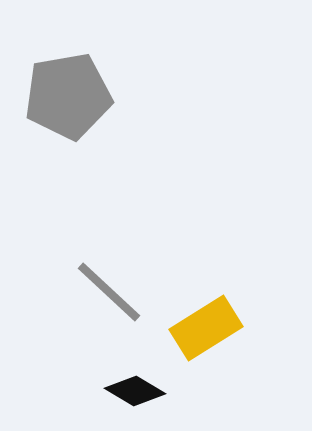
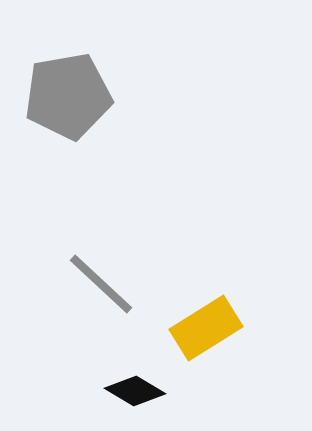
gray line: moved 8 px left, 8 px up
